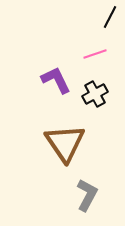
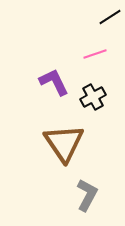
black line: rotated 30 degrees clockwise
purple L-shape: moved 2 px left, 2 px down
black cross: moved 2 px left, 3 px down
brown triangle: moved 1 px left
